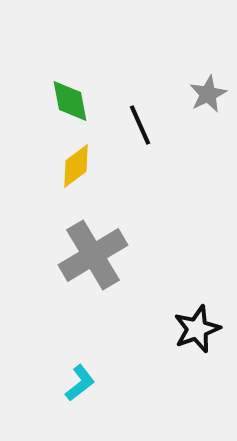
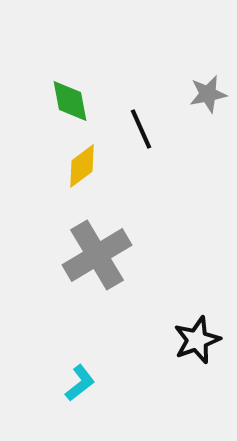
gray star: rotated 15 degrees clockwise
black line: moved 1 px right, 4 px down
yellow diamond: moved 6 px right
gray cross: moved 4 px right
black star: moved 11 px down
